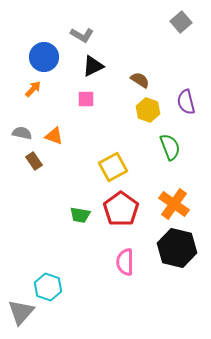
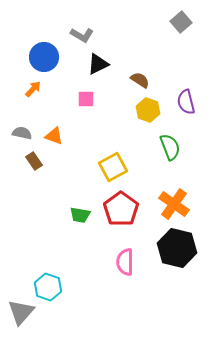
black triangle: moved 5 px right, 2 px up
